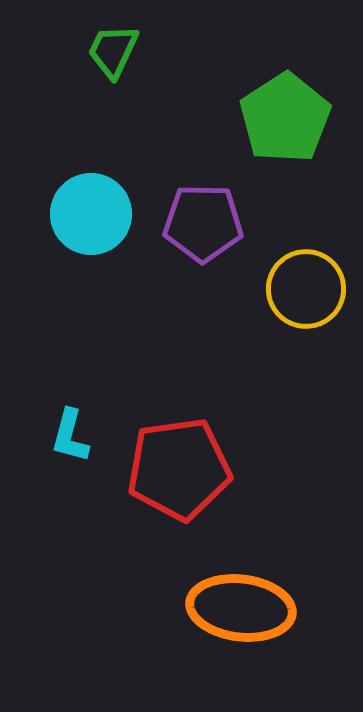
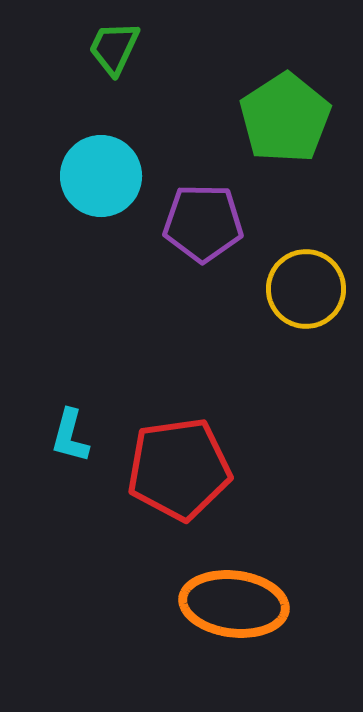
green trapezoid: moved 1 px right, 3 px up
cyan circle: moved 10 px right, 38 px up
orange ellipse: moved 7 px left, 4 px up
